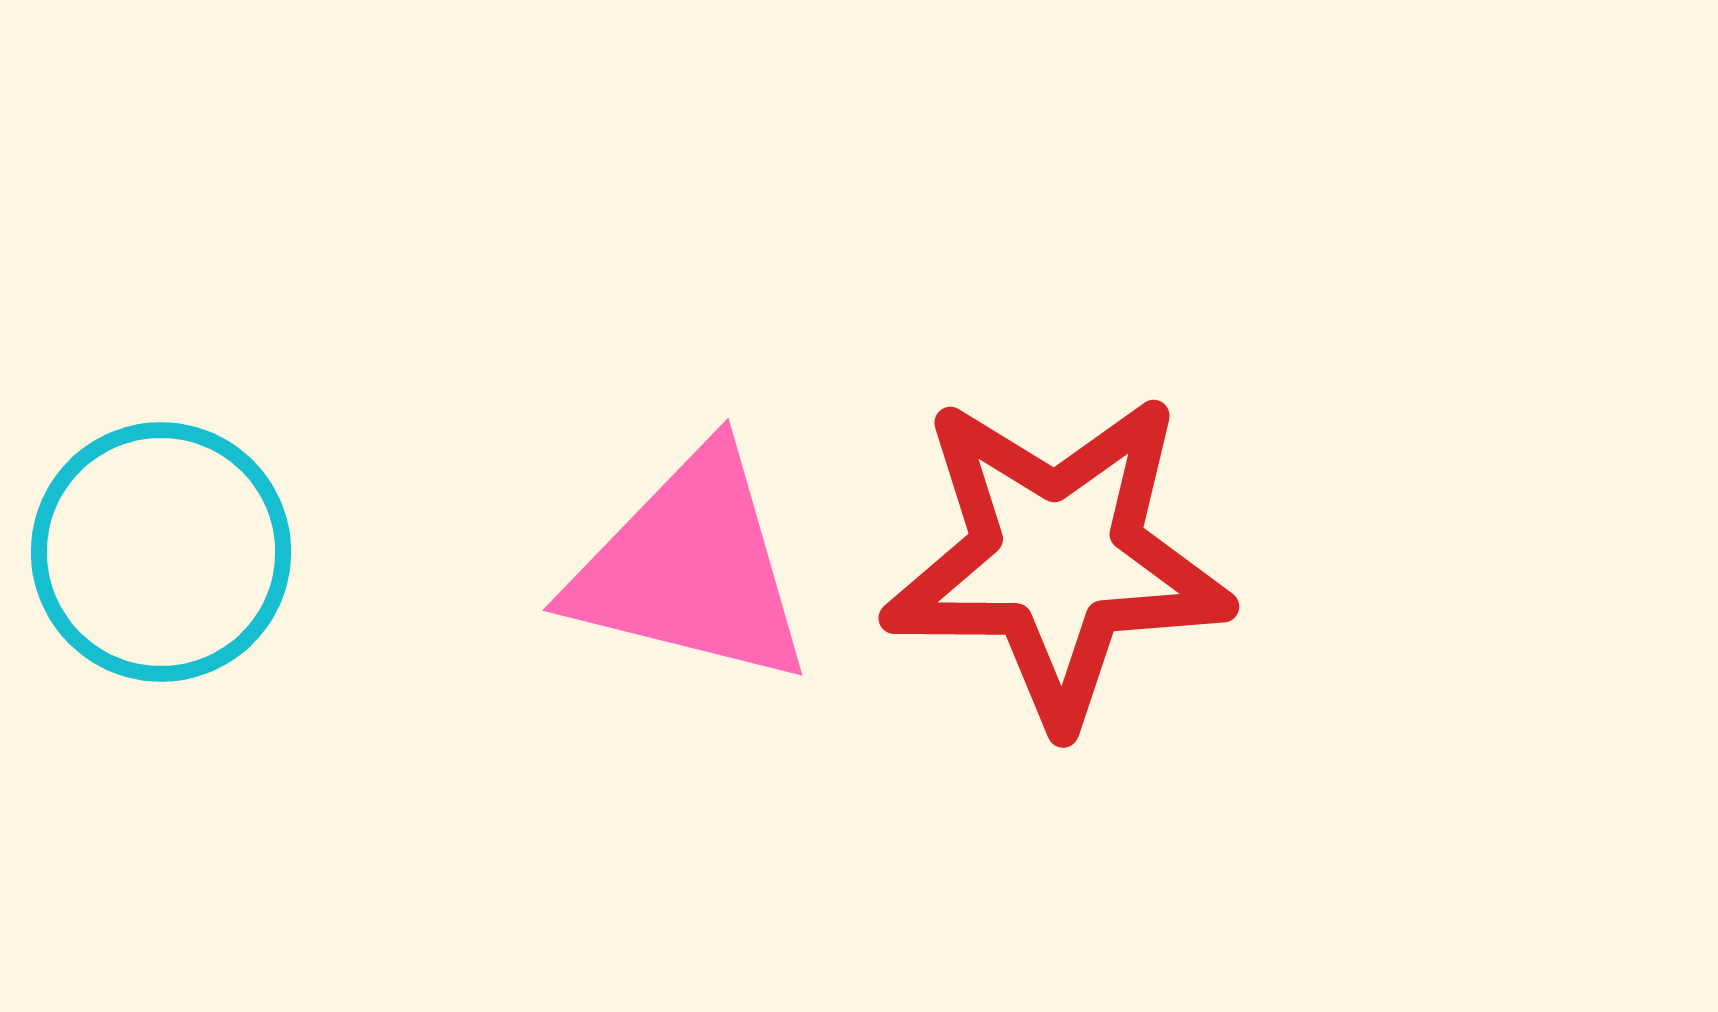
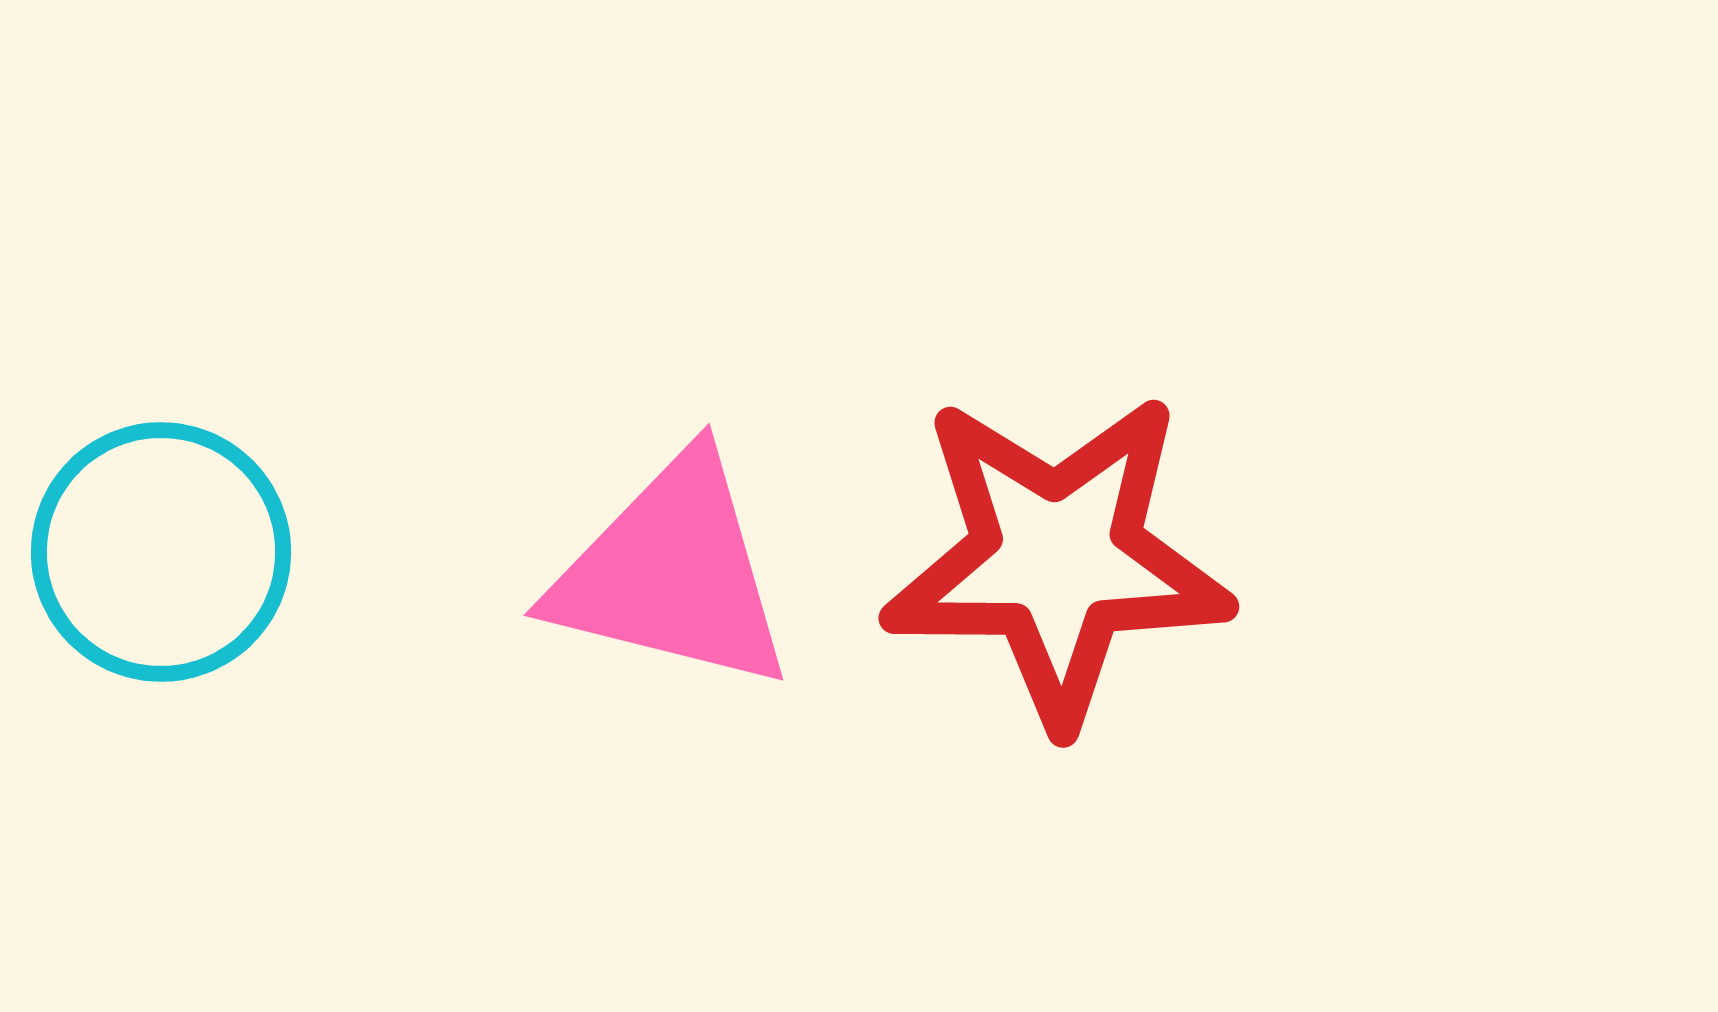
pink triangle: moved 19 px left, 5 px down
